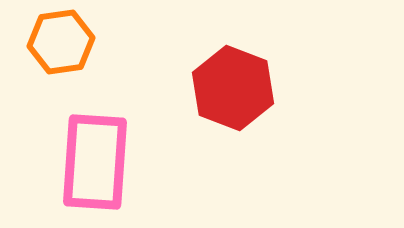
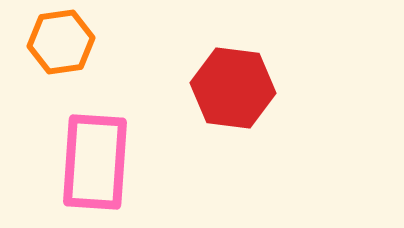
red hexagon: rotated 14 degrees counterclockwise
